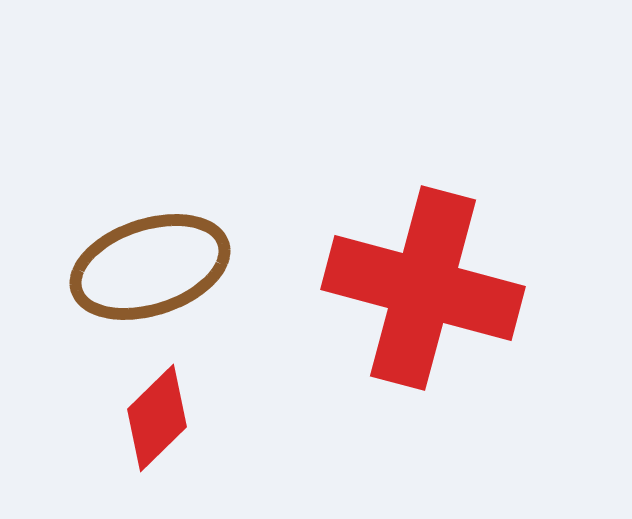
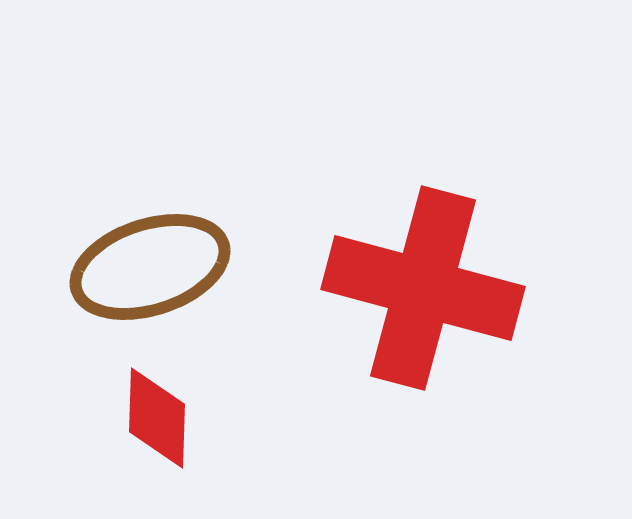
red diamond: rotated 44 degrees counterclockwise
